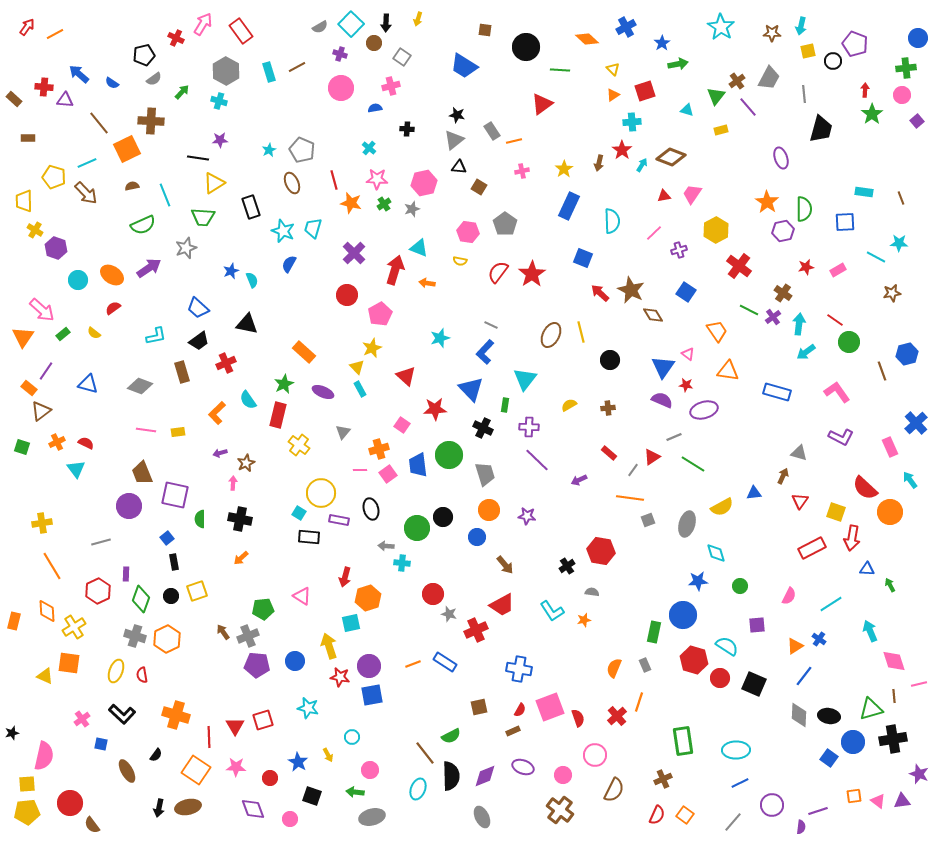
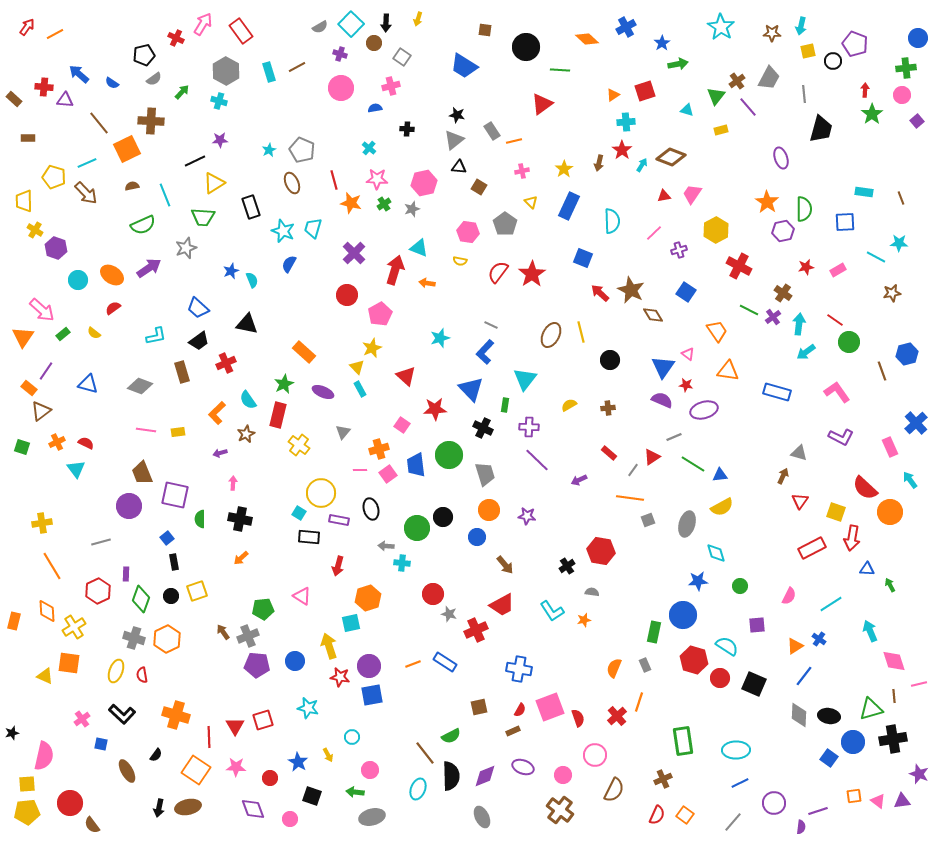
yellow triangle at (613, 69): moved 82 px left, 133 px down
cyan cross at (632, 122): moved 6 px left
black line at (198, 158): moved 3 px left, 3 px down; rotated 35 degrees counterclockwise
red cross at (739, 266): rotated 10 degrees counterclockwise
brown star at (246, 463): moved 29 px up
blue trapezoid at (418, 465): moved 2 px left
blue triangle at (754, 493): moved 34 px left, 18 px up
red arrow at (345, 577): moved 7 px left, 11 px up
gray cross at (135, 636): moved 1 px left, 2 px down
purple circle at (772, 805): moved 2 px right, 2 px up
